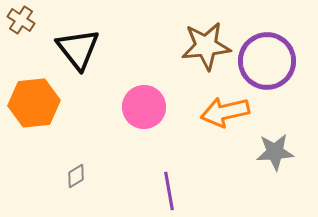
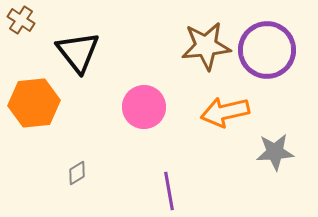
black triangle: moved 3 px down
purple circle: moved 11 px up
gray diamond: moved 1 px right, 3 px up
